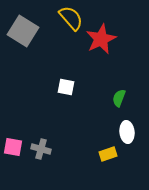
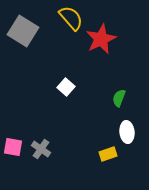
white square: rotated 30 degrees clockwise
gray cross: rotated 18 degrees clockwise
